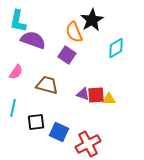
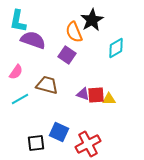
cyan line: moved 7 px right, 9 px up; rotated 48 degrees clockwise
black square: moved 21 px down
